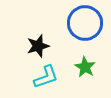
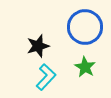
blue circle: moved 4 px down
cyan L-shape: rotated 28 degrees counterclockwise
